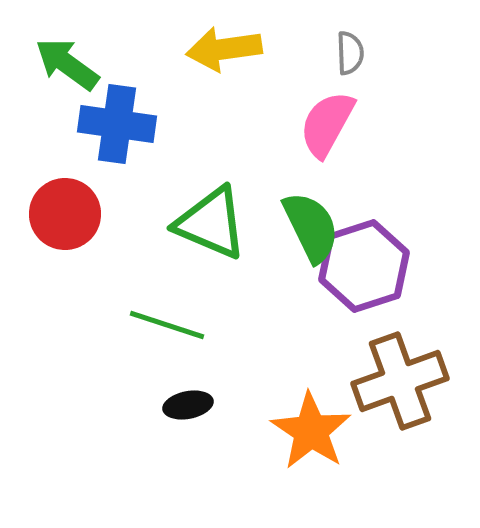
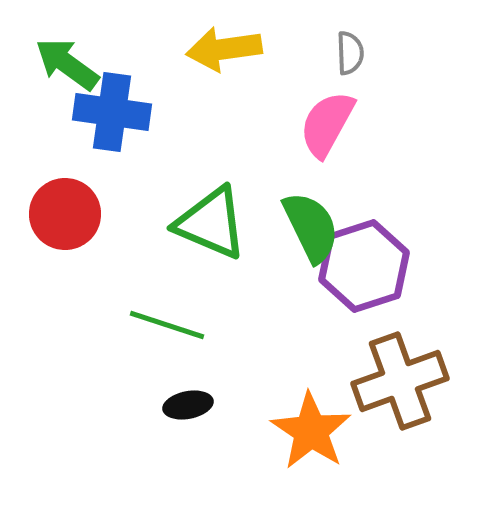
blue cross: moved 5 px left, 12 px up
